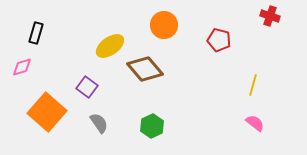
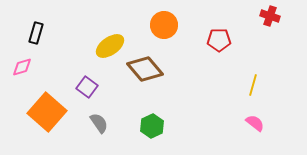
red pentagon: rotated 15 degrees counterclockwise
